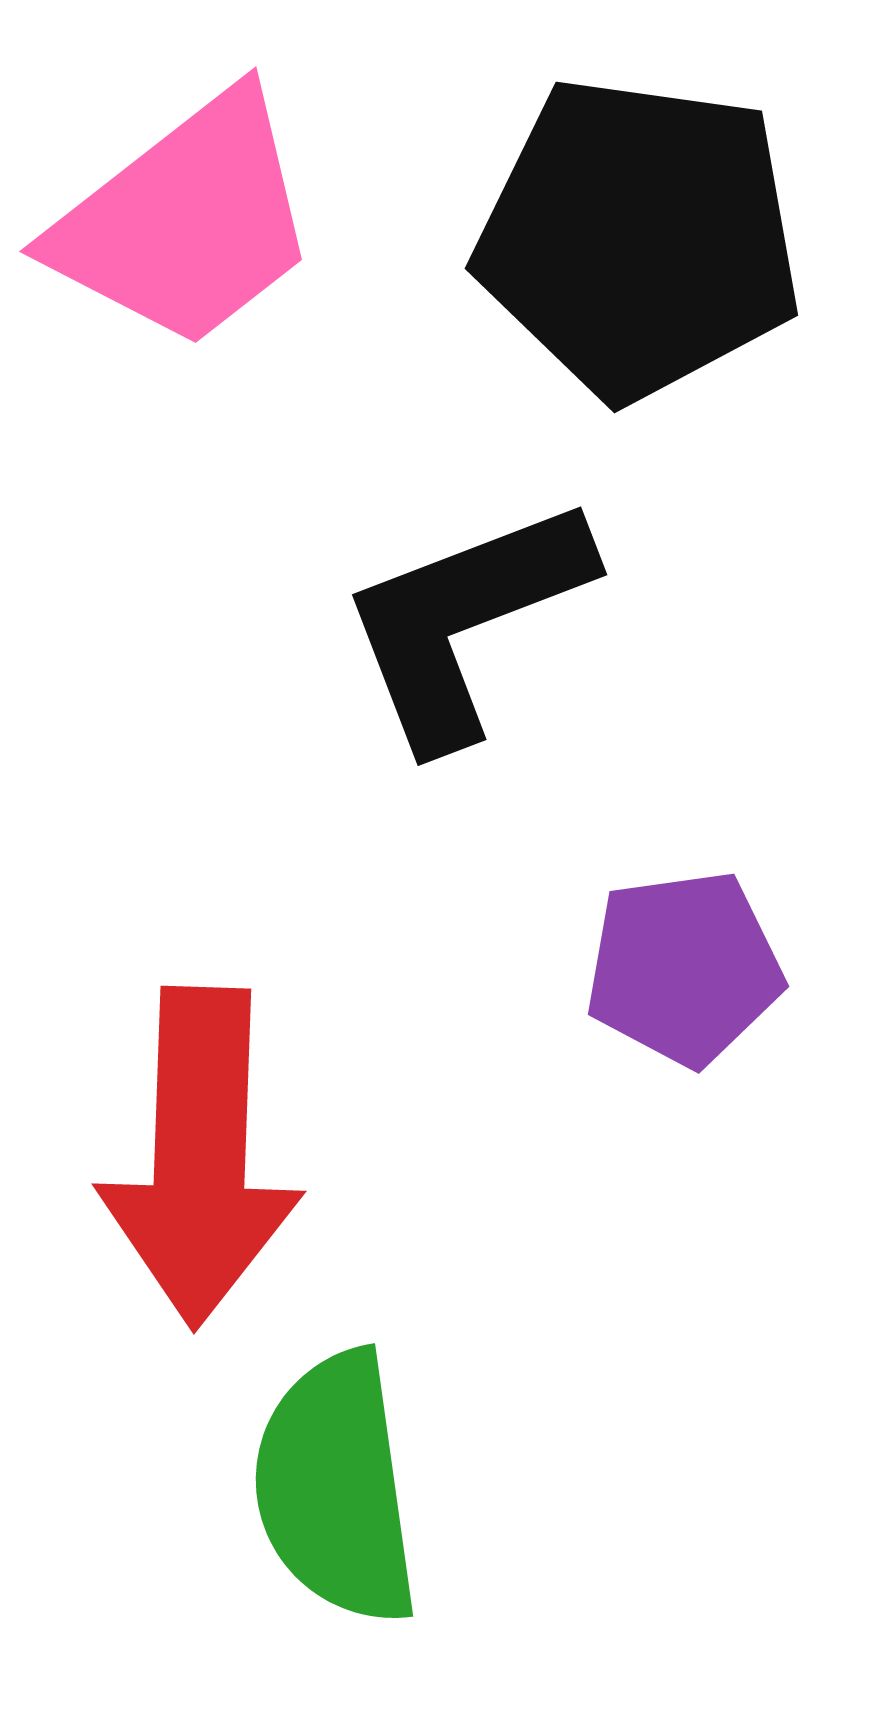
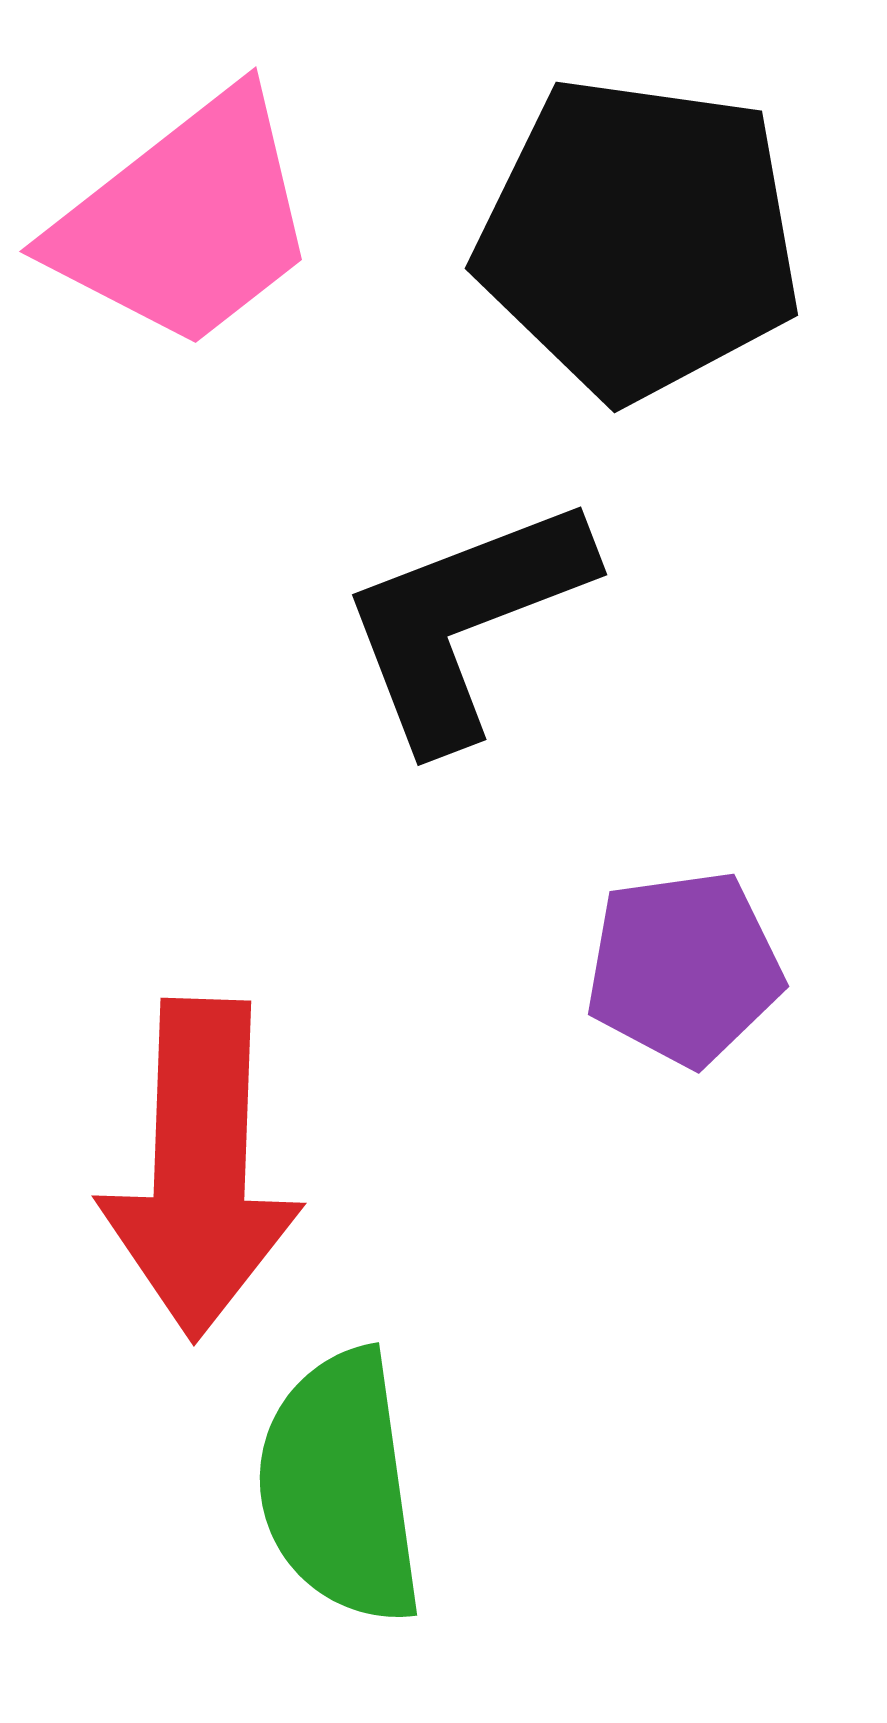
red arrow: moved 12 px down
green semicircle: moved 4 px right, 1 px up
